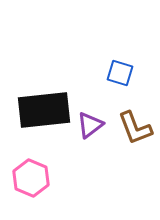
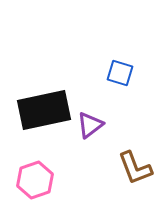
black rectangle: rotated 6 degrees counterclockwise
brown L-shape: moved 40 px down
pink hexagon: moved 4 px right, 2 px down; rotated 18 degrees clockwise
